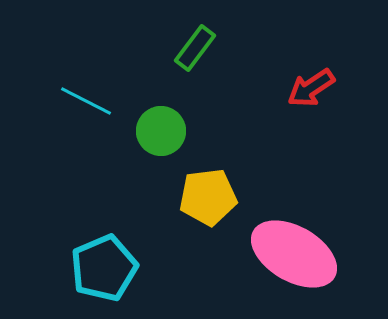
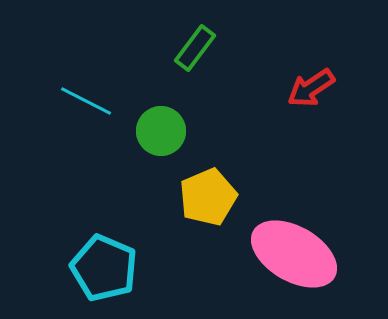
yellow pentagon: rotated 16 degrees counterclockwise
cyan pentagon: rotated 26 degrees counterclockwise
